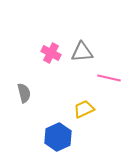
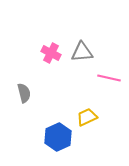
yellow trapezoid: moved 3 px right, 8 px down
